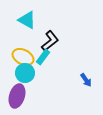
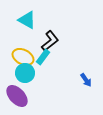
purple ellipse: rotated 60 degrees counterclockwise
